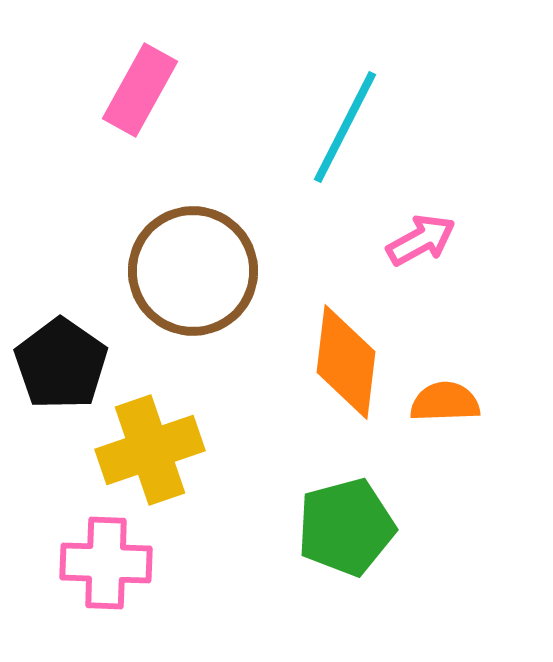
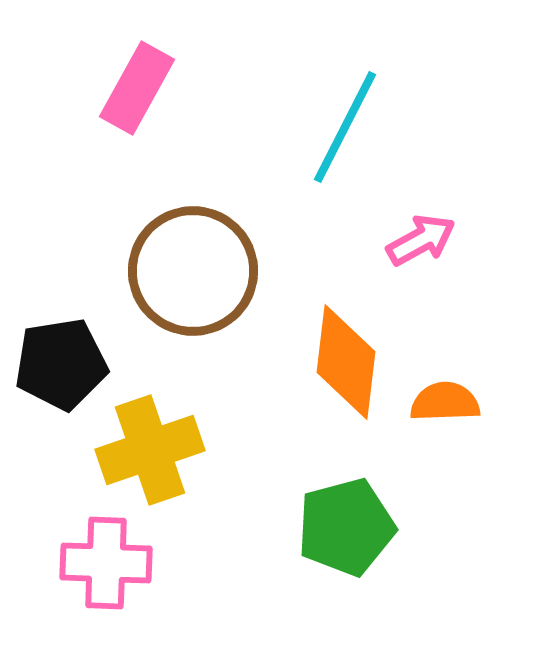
pink rectangle: moved 3 px left, 2 px up
black pentagon: rotated 28 degrees clockwise
